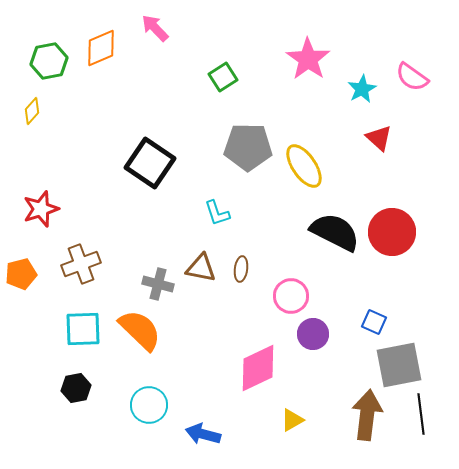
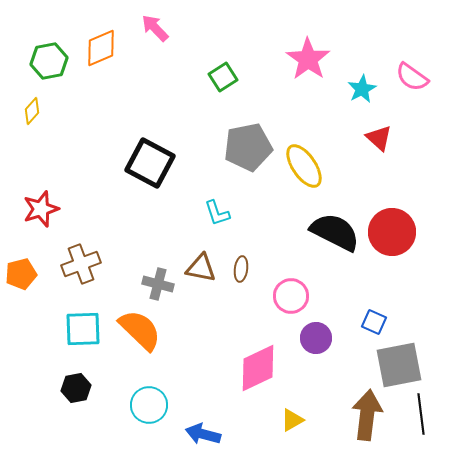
gray pentagon: rotated 12 degrees counterclockwise
black square: rotated 6 degrees counterclockwise
purple circle: moved 3 px right, 4 px down
